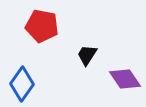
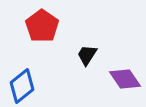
red pentagon: rotated 24 degrees clockwise
blue diamond: moved 2 px down; rotated 16 degrees clockwise
